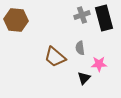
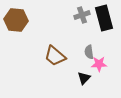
gray semicircle: moved 9 px right, 4 px down
brown trapezoid: moved 1 px up
